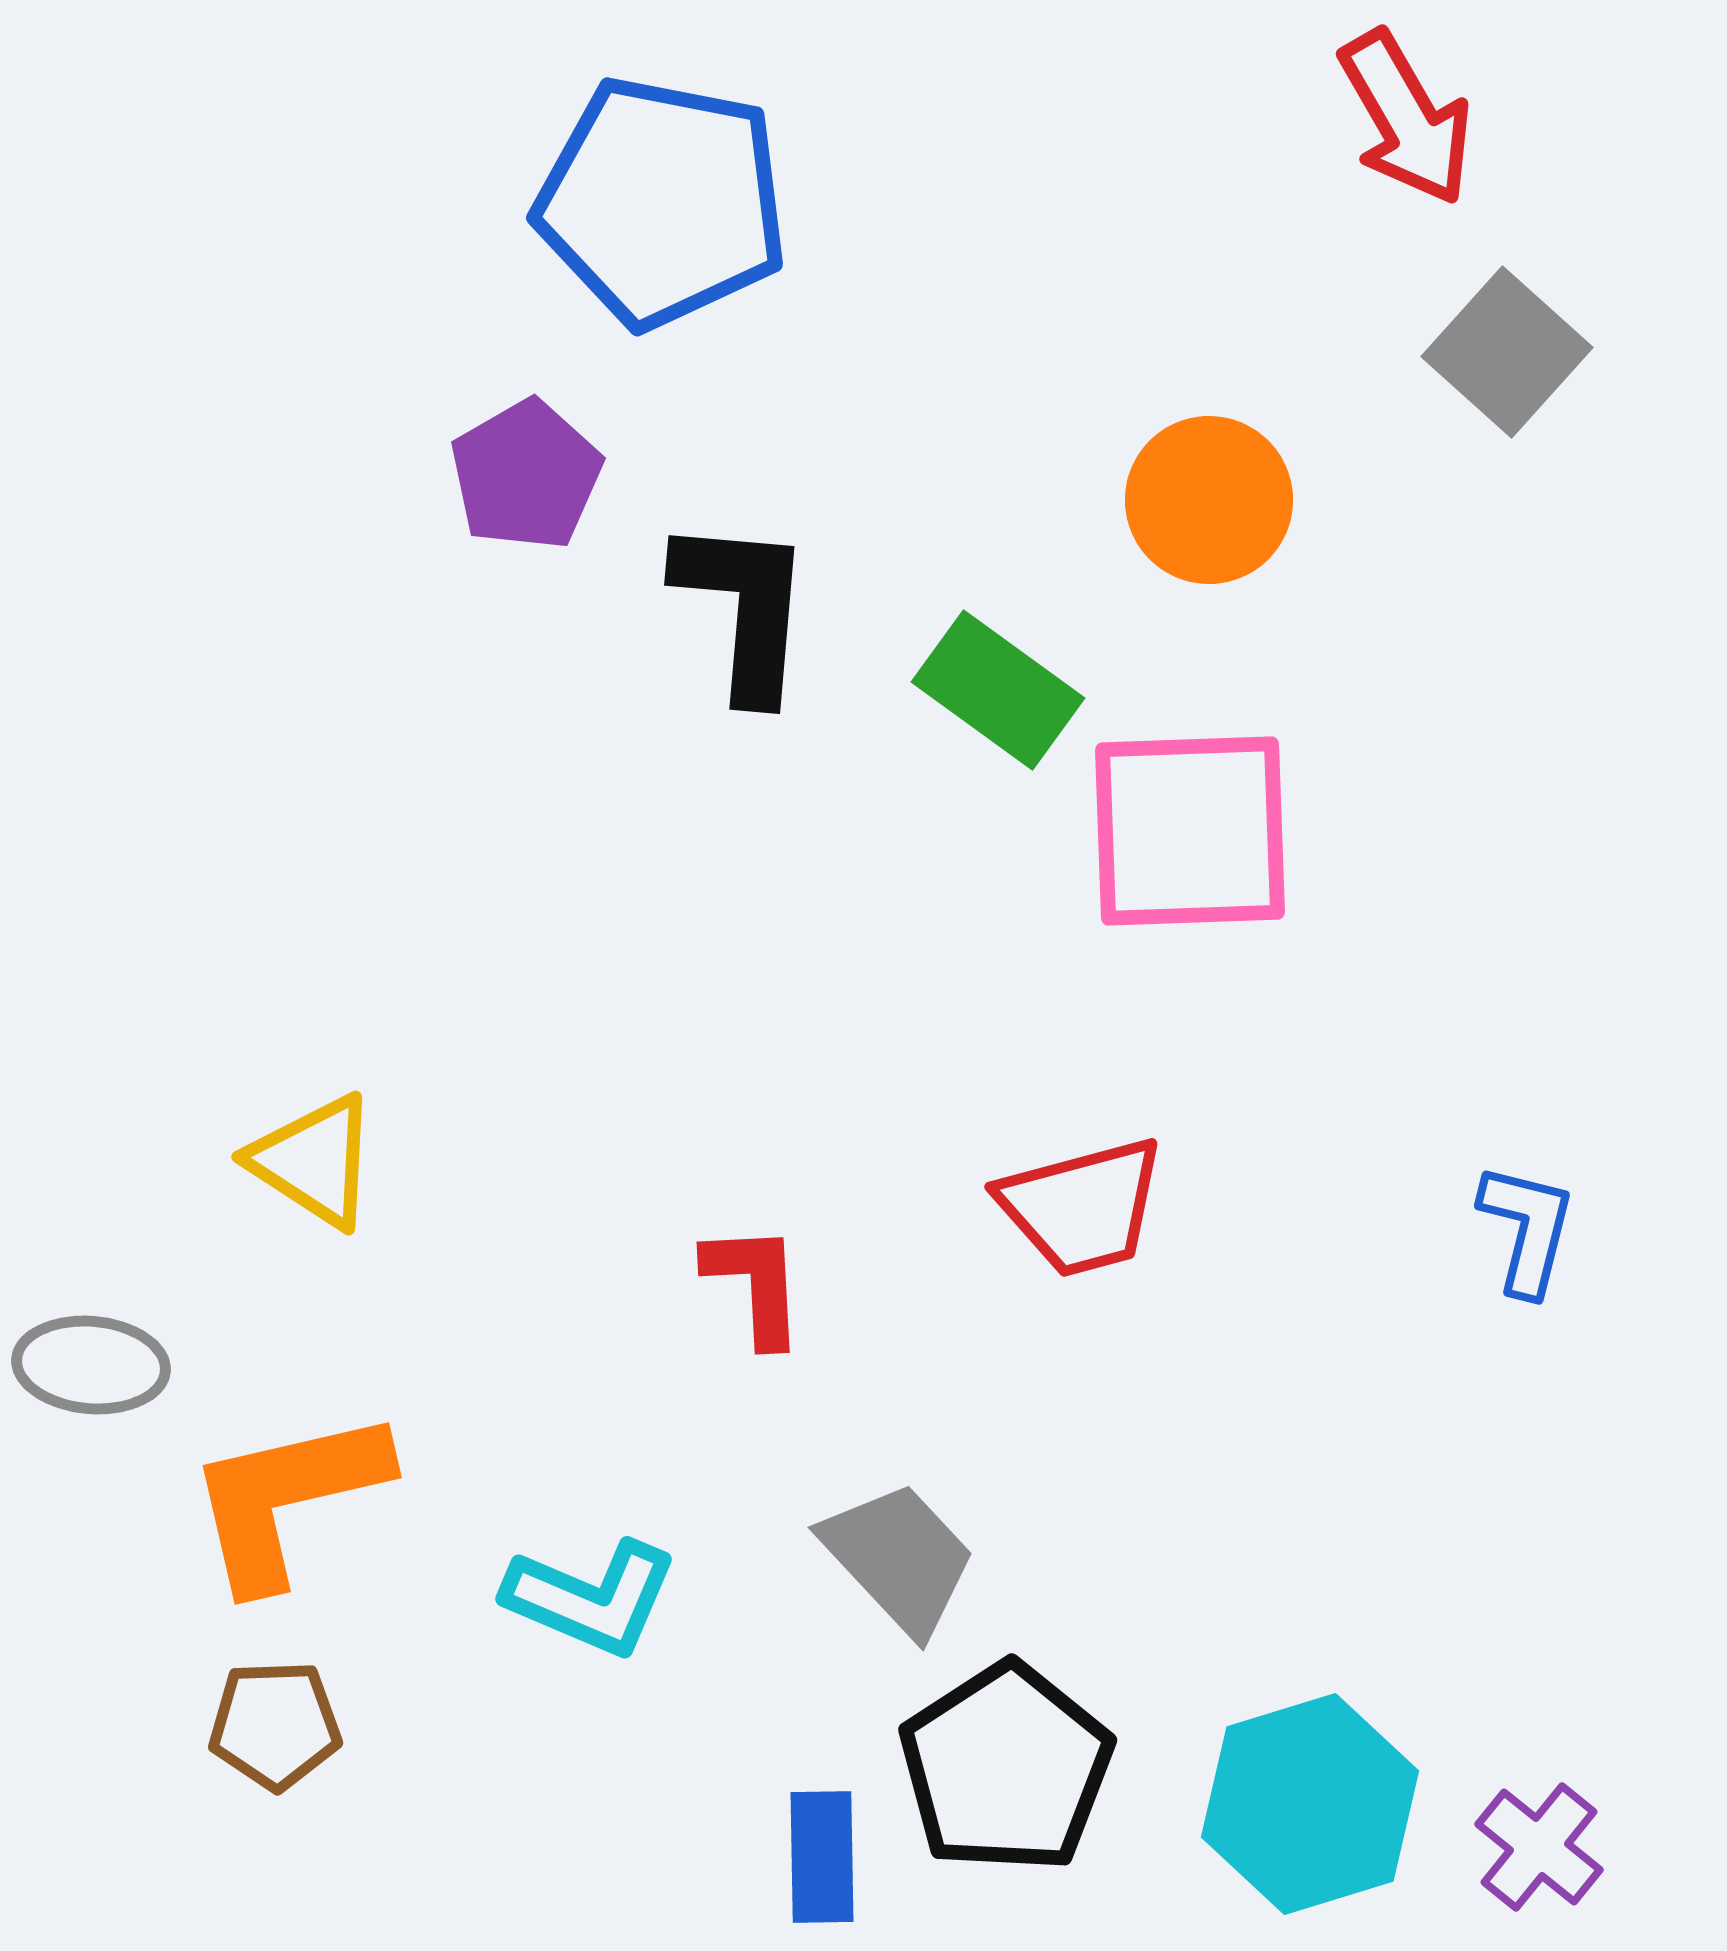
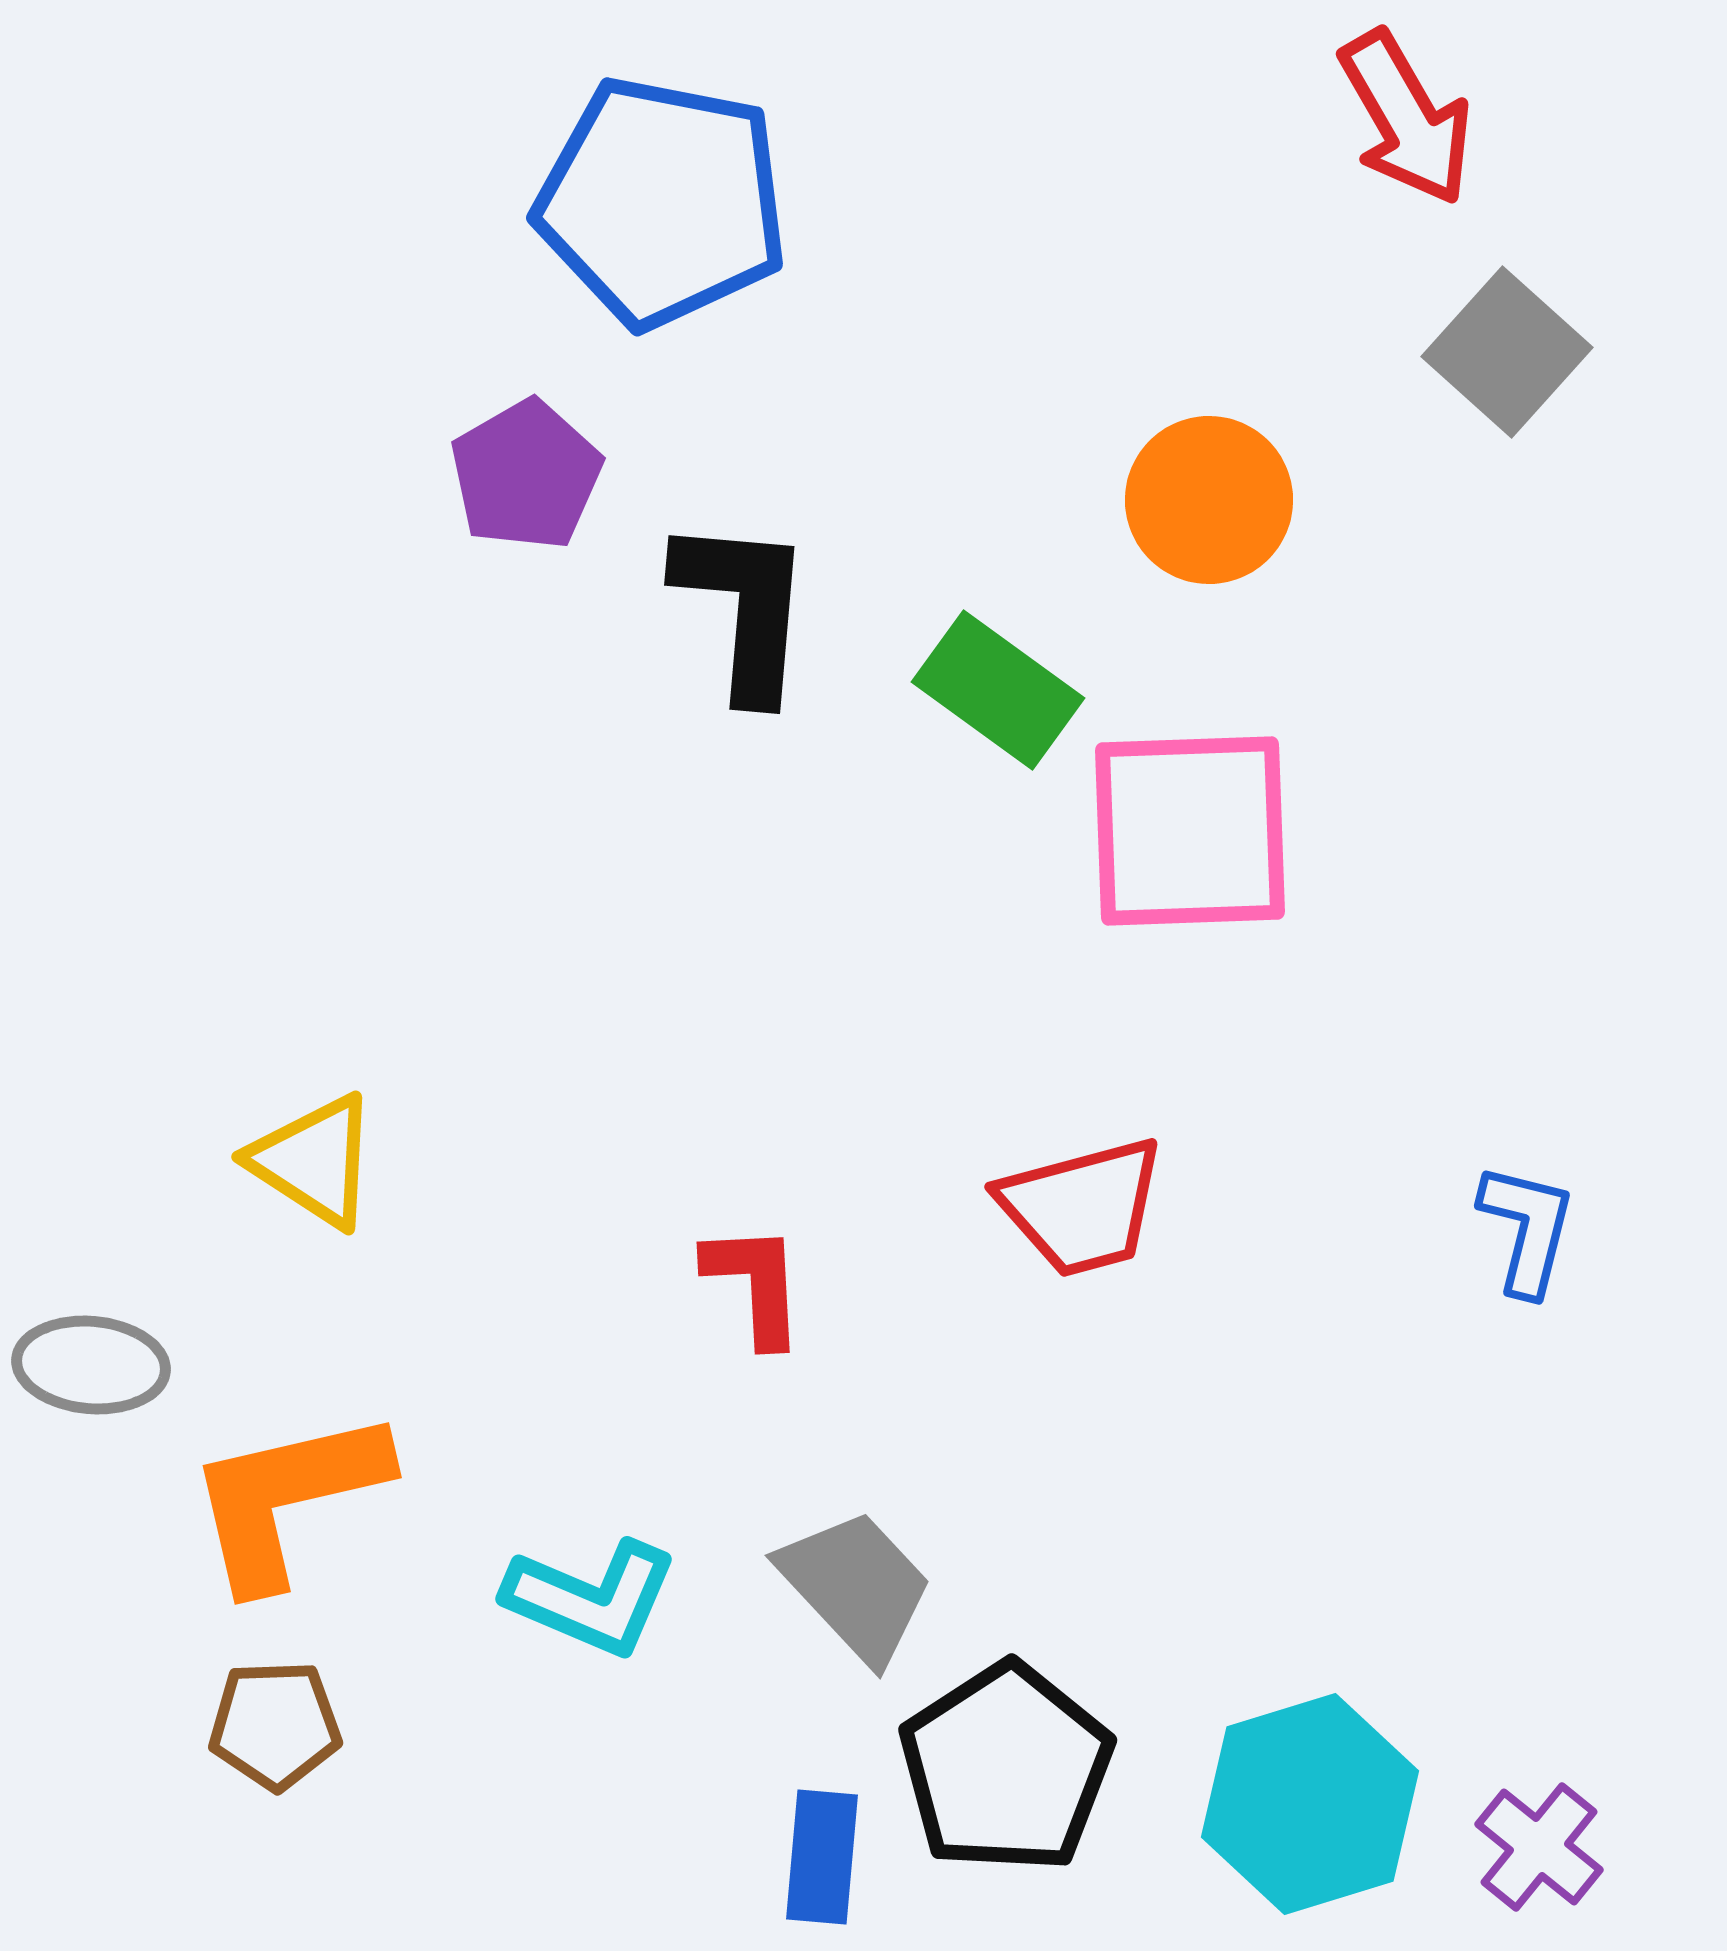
gray trapezoid: moved 43 px left, 28 px down
blue rectangle: rotated 6 degrees clockwise
